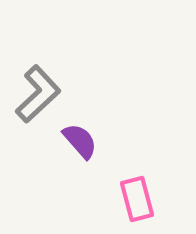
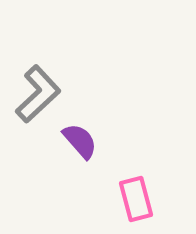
pink rectangle: moved 1 px left
